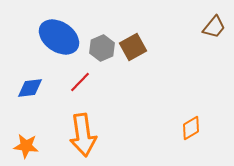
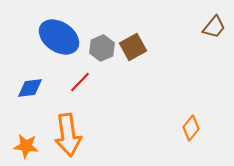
orange diamond: rotated 20 degrees counterclockwise
orange arrow: moved 15 px left
